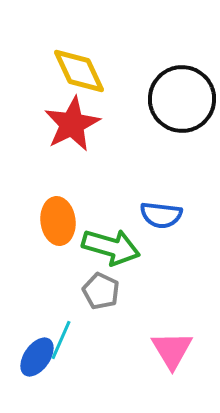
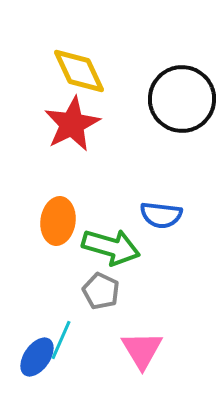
orange ellipse: rotated 15 degrees clockwise
pink triangle: moved 30 px left
